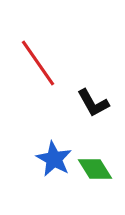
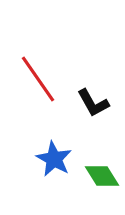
red line: moved 16 px down
green diamond: moved 7 px right, 7 px down
